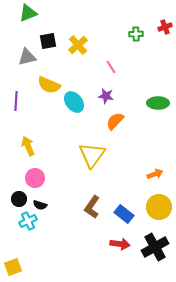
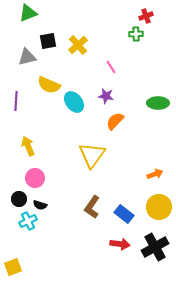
red cross: moved 19 px left, 11 px up
